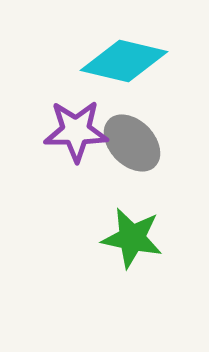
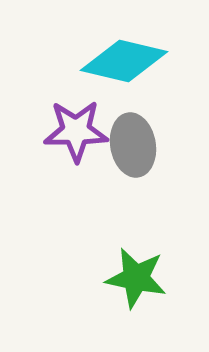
gray ellipse: moved 1 px right, 2 px down; rotated 34 degrees clockwise
green star: moved 4 px right, 40 px down
